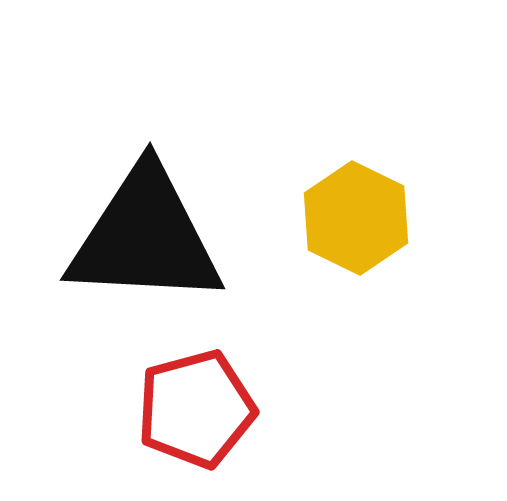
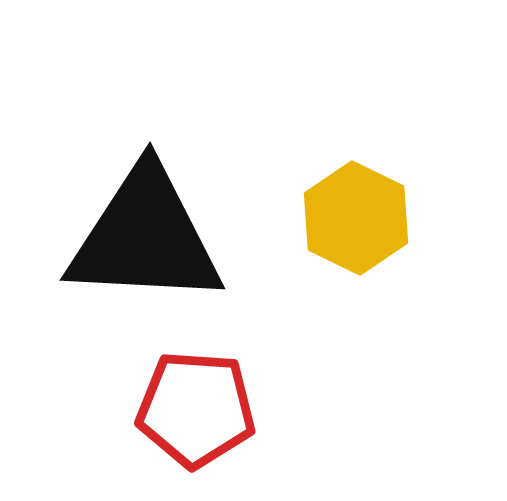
red pentagon: rotated 19 degrees clockwise
